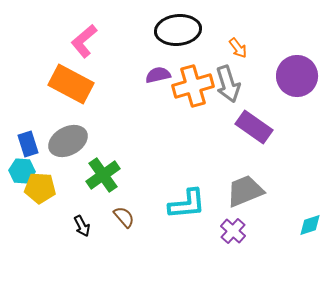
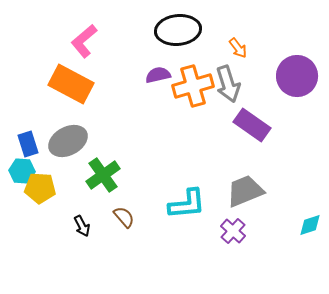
purple rectangle: moved 2 px left, 2 px up
